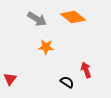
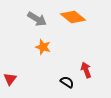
orange star: moved 3 px left; rotated 14 degrees clockwise
